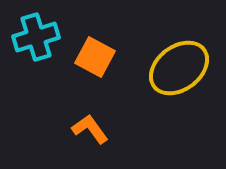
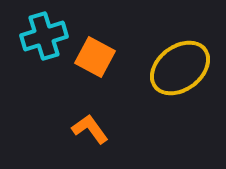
cyan cross: moved 8 px right, 1 px up
yellow ellipse: moved 1 px right
